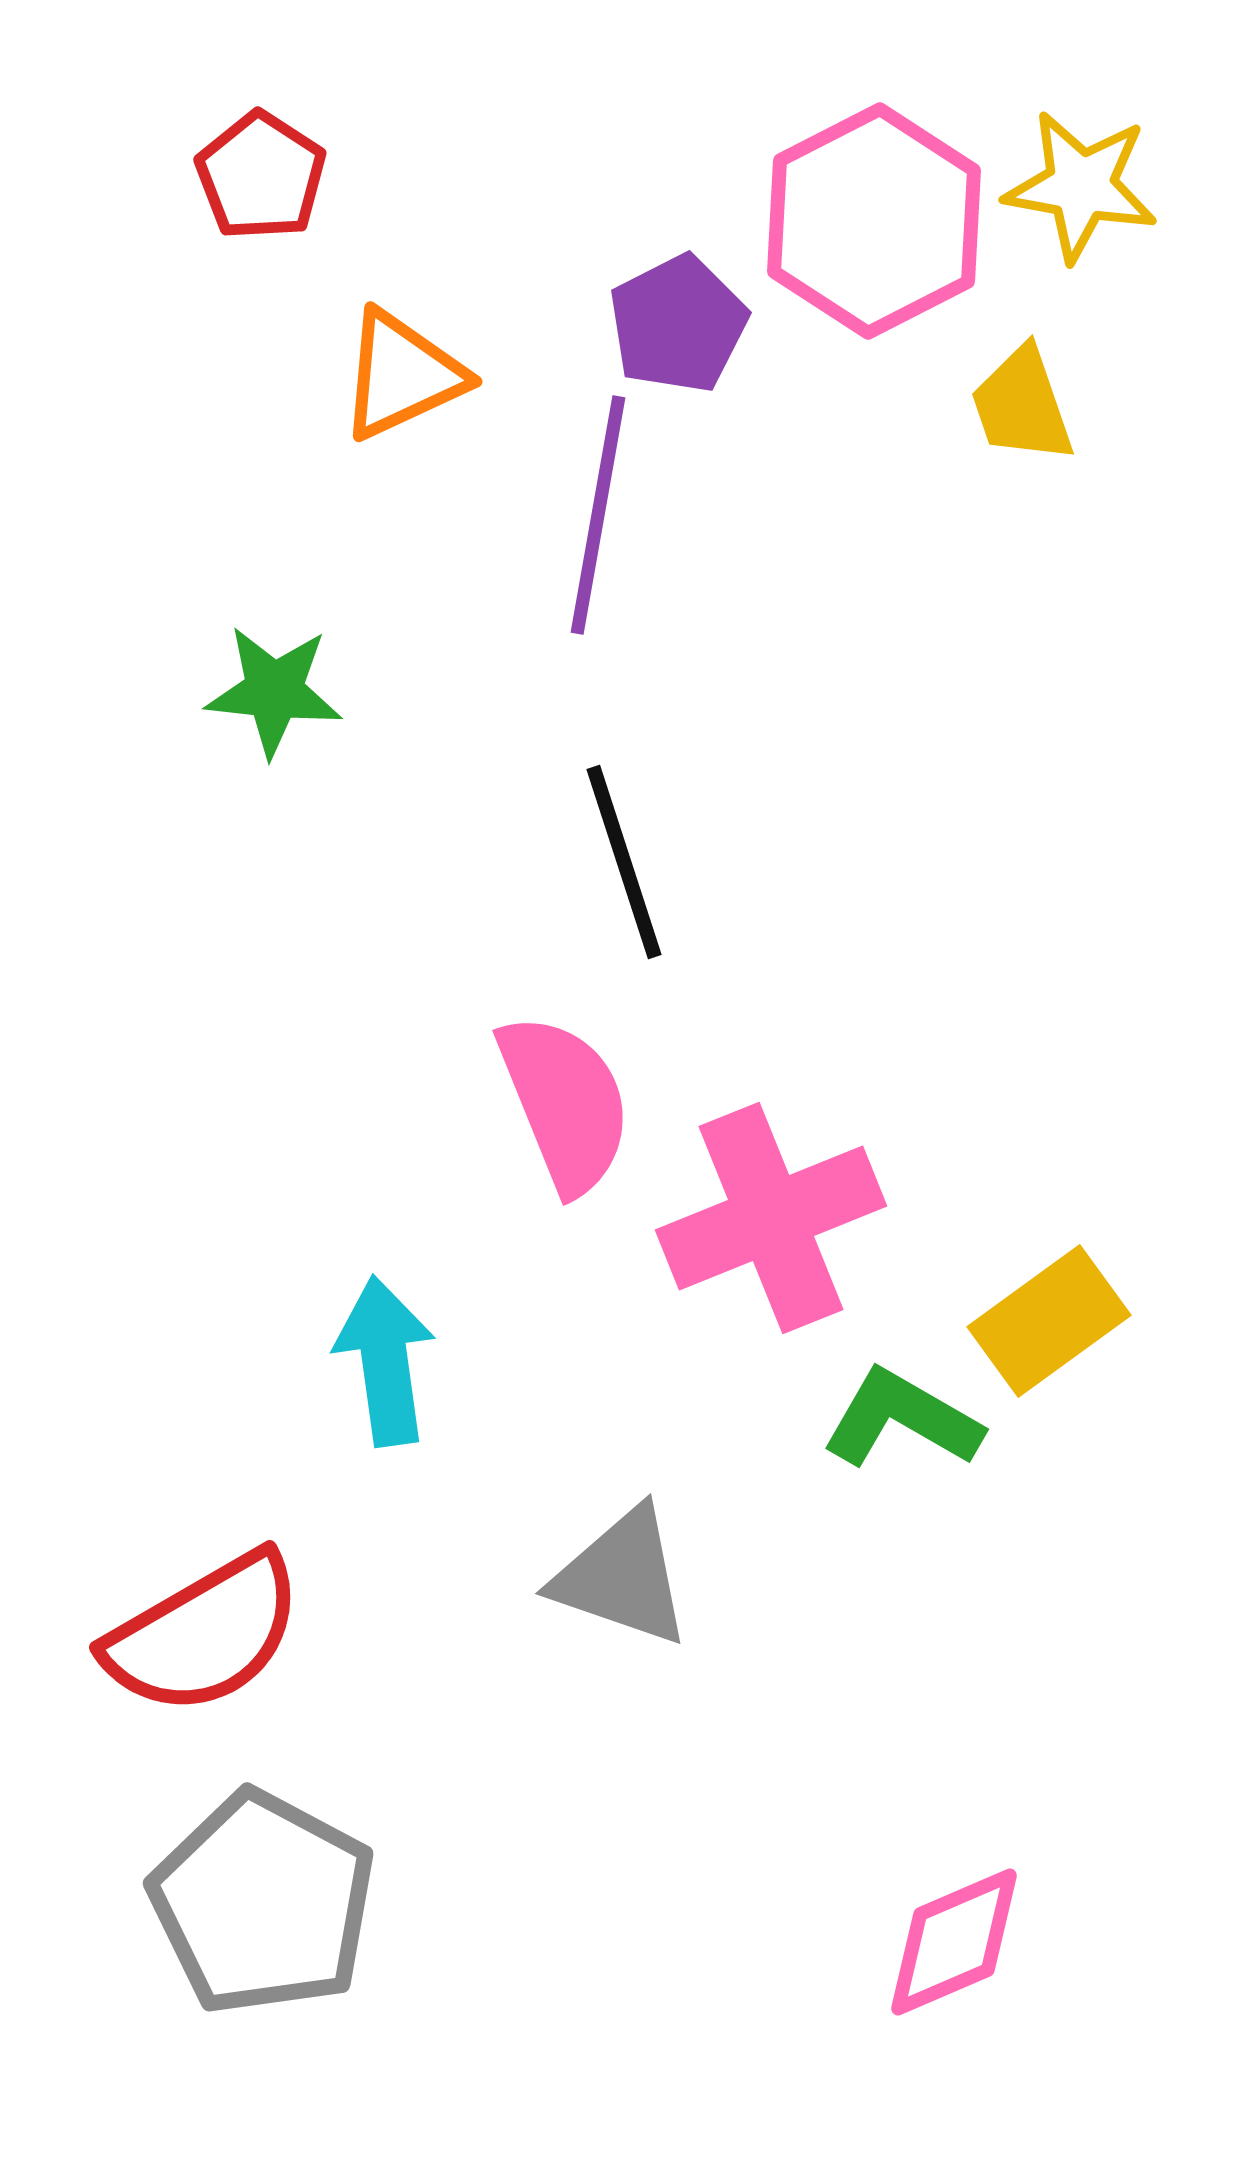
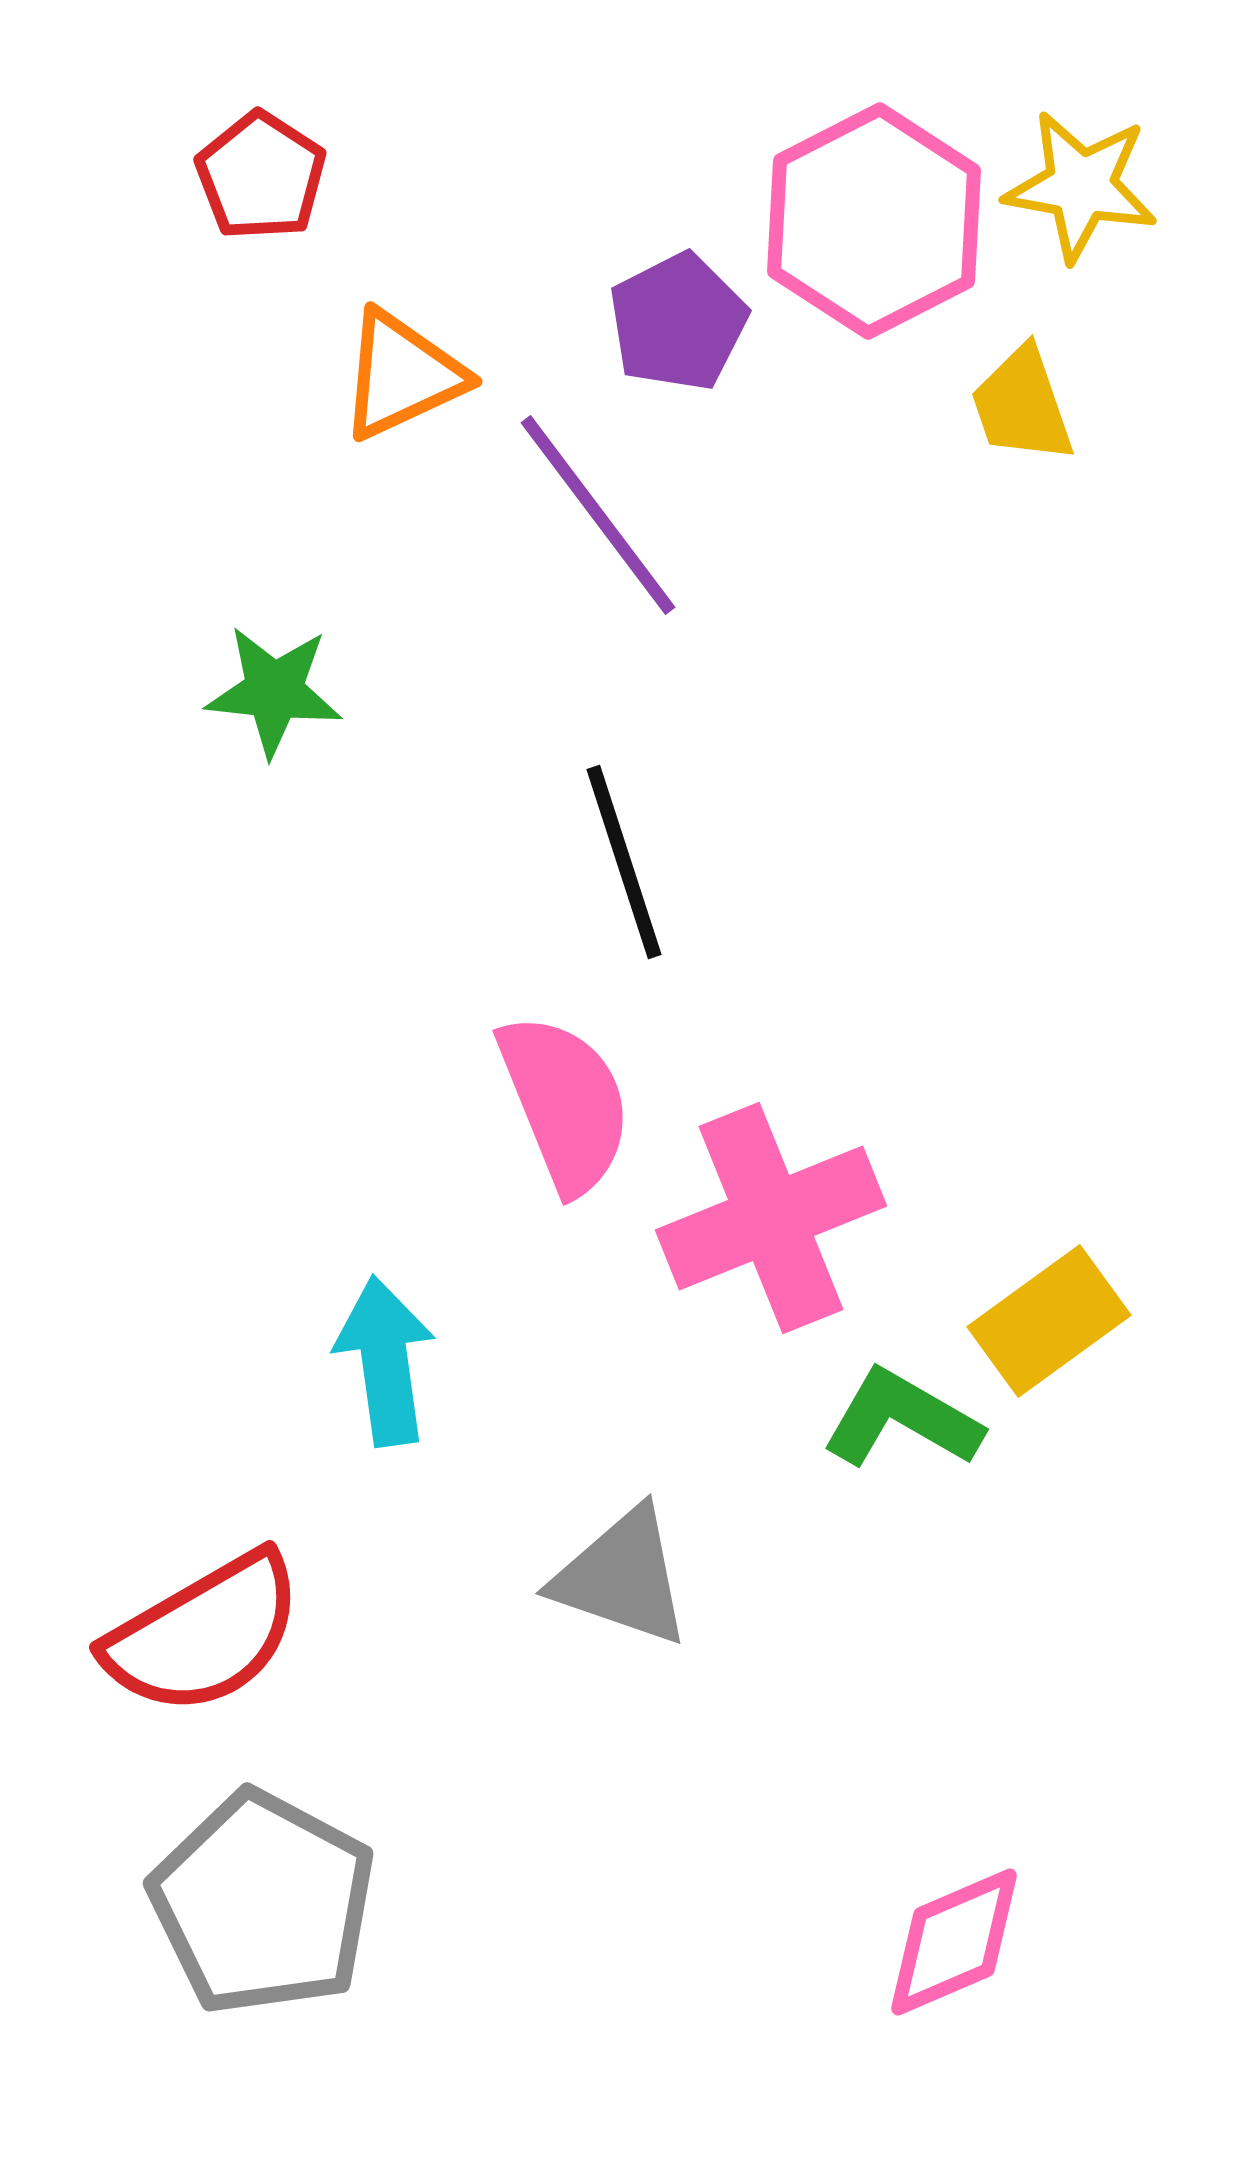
purple pentagon: moved 2 px up
purple line: rotated 47 degrees counterclockwise
